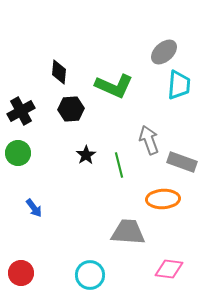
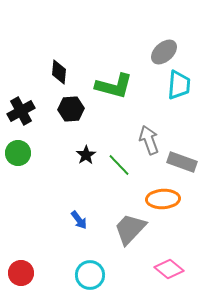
green L-shape: rotated 9 degrees counterclockwise
green line: rotated 30 degrees counterclockwise
blue arrow: moved 45 px right, 12 px down
gray trapezoid: moved 2 px right, 3 px up; rotated 51 degrees counterclockwise
pink diamond: rotated 32 degrees clockwise
